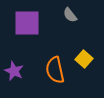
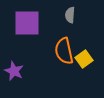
gray semicircle: rotated 42 degrees clockwise
yellow square: rotated 12 degrees clockwise
orange semicircle: moved 9 px right, 19 px up
